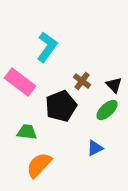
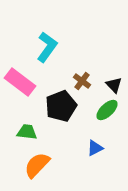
orange semicircle: moved 2 px left
